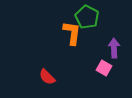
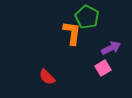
purple arrow: moved 3 px left; rotated 66 degrees clockwise
pink square: moved 1 px left; rotated 28 degrees clockwise
